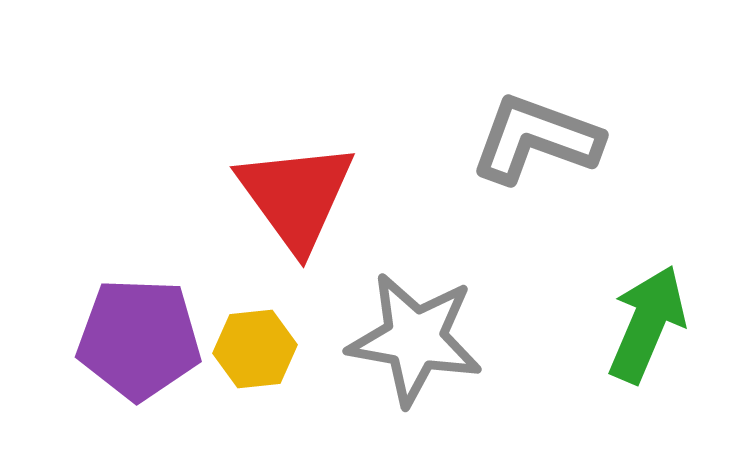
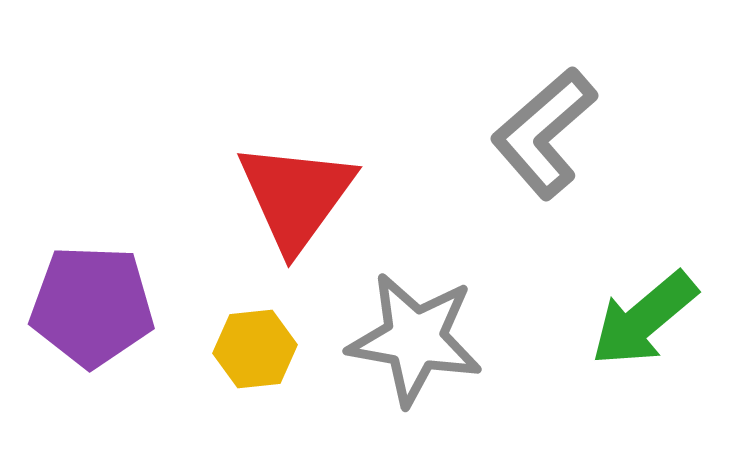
gray L-shape: moved 8 px right, 6 px up; rotated 61 degrees counterclockwise
red triangle: rotated 12 degrees clockwise
green arrow: moved 3 px left, 5 px up; rotated 153 degrees counterclockwise
purple pentagon: moved 47 px left, 33 px up
